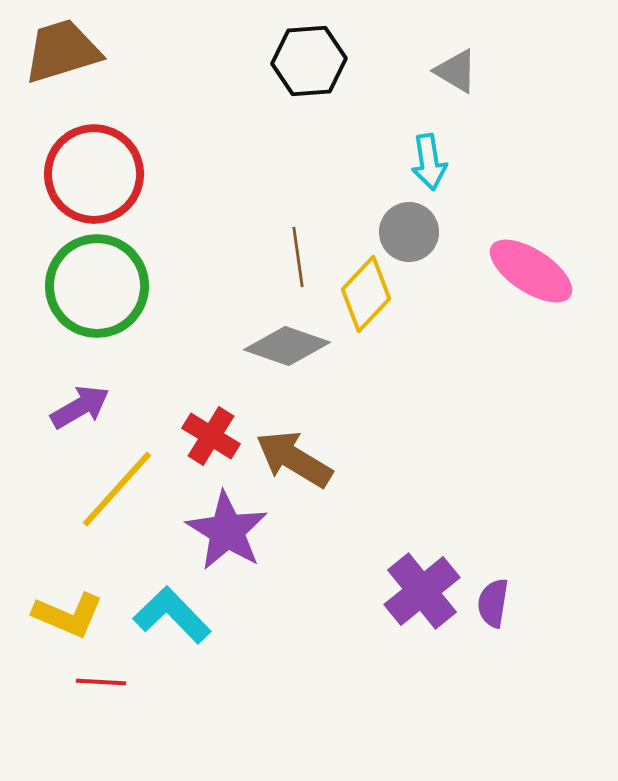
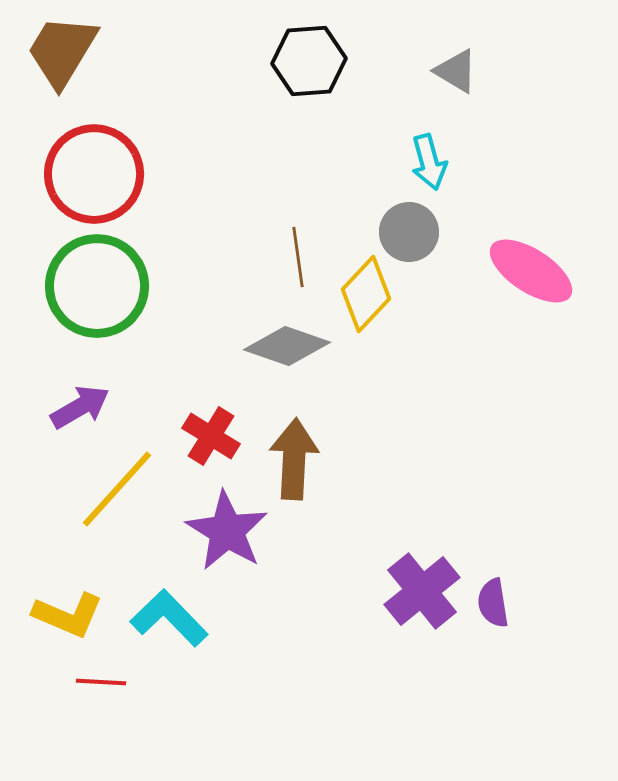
brown trapezoid: rotated 42 degrees counterclockwise
cyan arrow: rotated 6 degrees counterclockwise
brown arrow: rotated 62 degrees clockwise
purple semicircle: rotated 18 degrees counterclockwise
cyan L-shape: moved 3 px left, 3 px down
